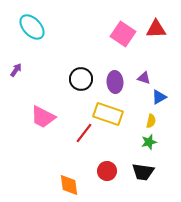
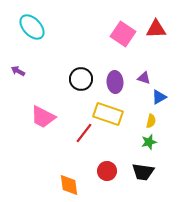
purple arrow: moved 2 px right, 1 px down; rotated 96 degrees counterclockwise
